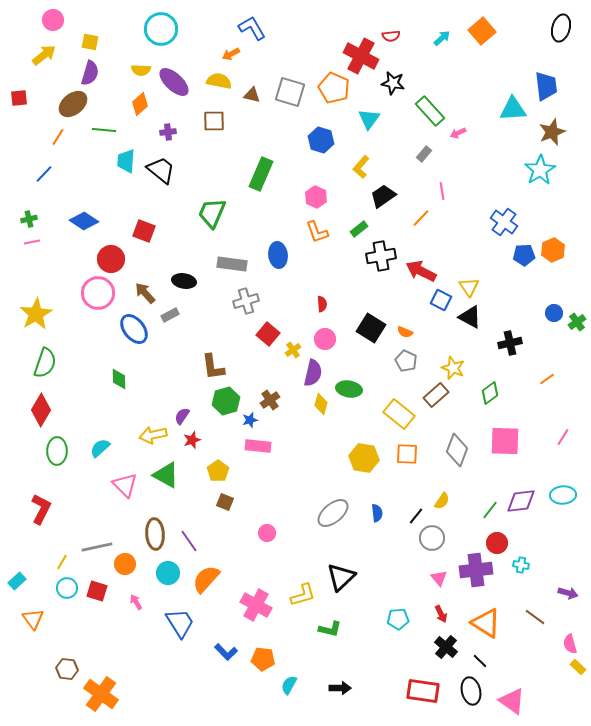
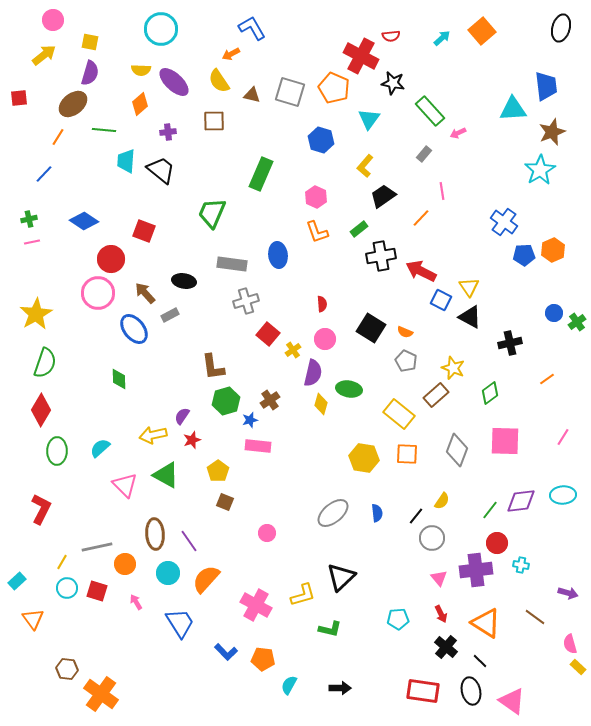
yellow semicircle at (219, 81): rotated 135 degrees counterclockwise
yellow L-shape at (361, 167): moved 4 px right, 1 px up
